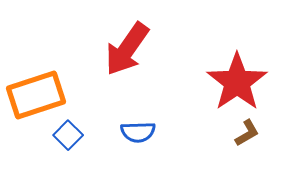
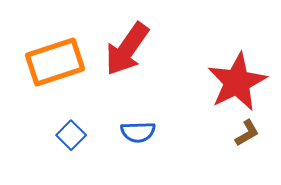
red star: rotated 8 degrees clockwise
orange rectangle: moved 19 px right, 33 px up
blue square: moved 3 px right
